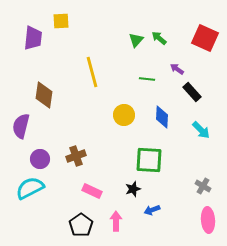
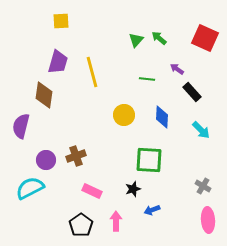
purple trapezoid: moved 25 px right, 24 px down; rotated 10 degrees clockwise
purple circle: moved 6 px right, 1 px down
